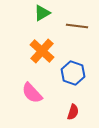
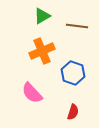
green triangle: moved 3 px down
orange cross: rotated 25 degrees clockwise
